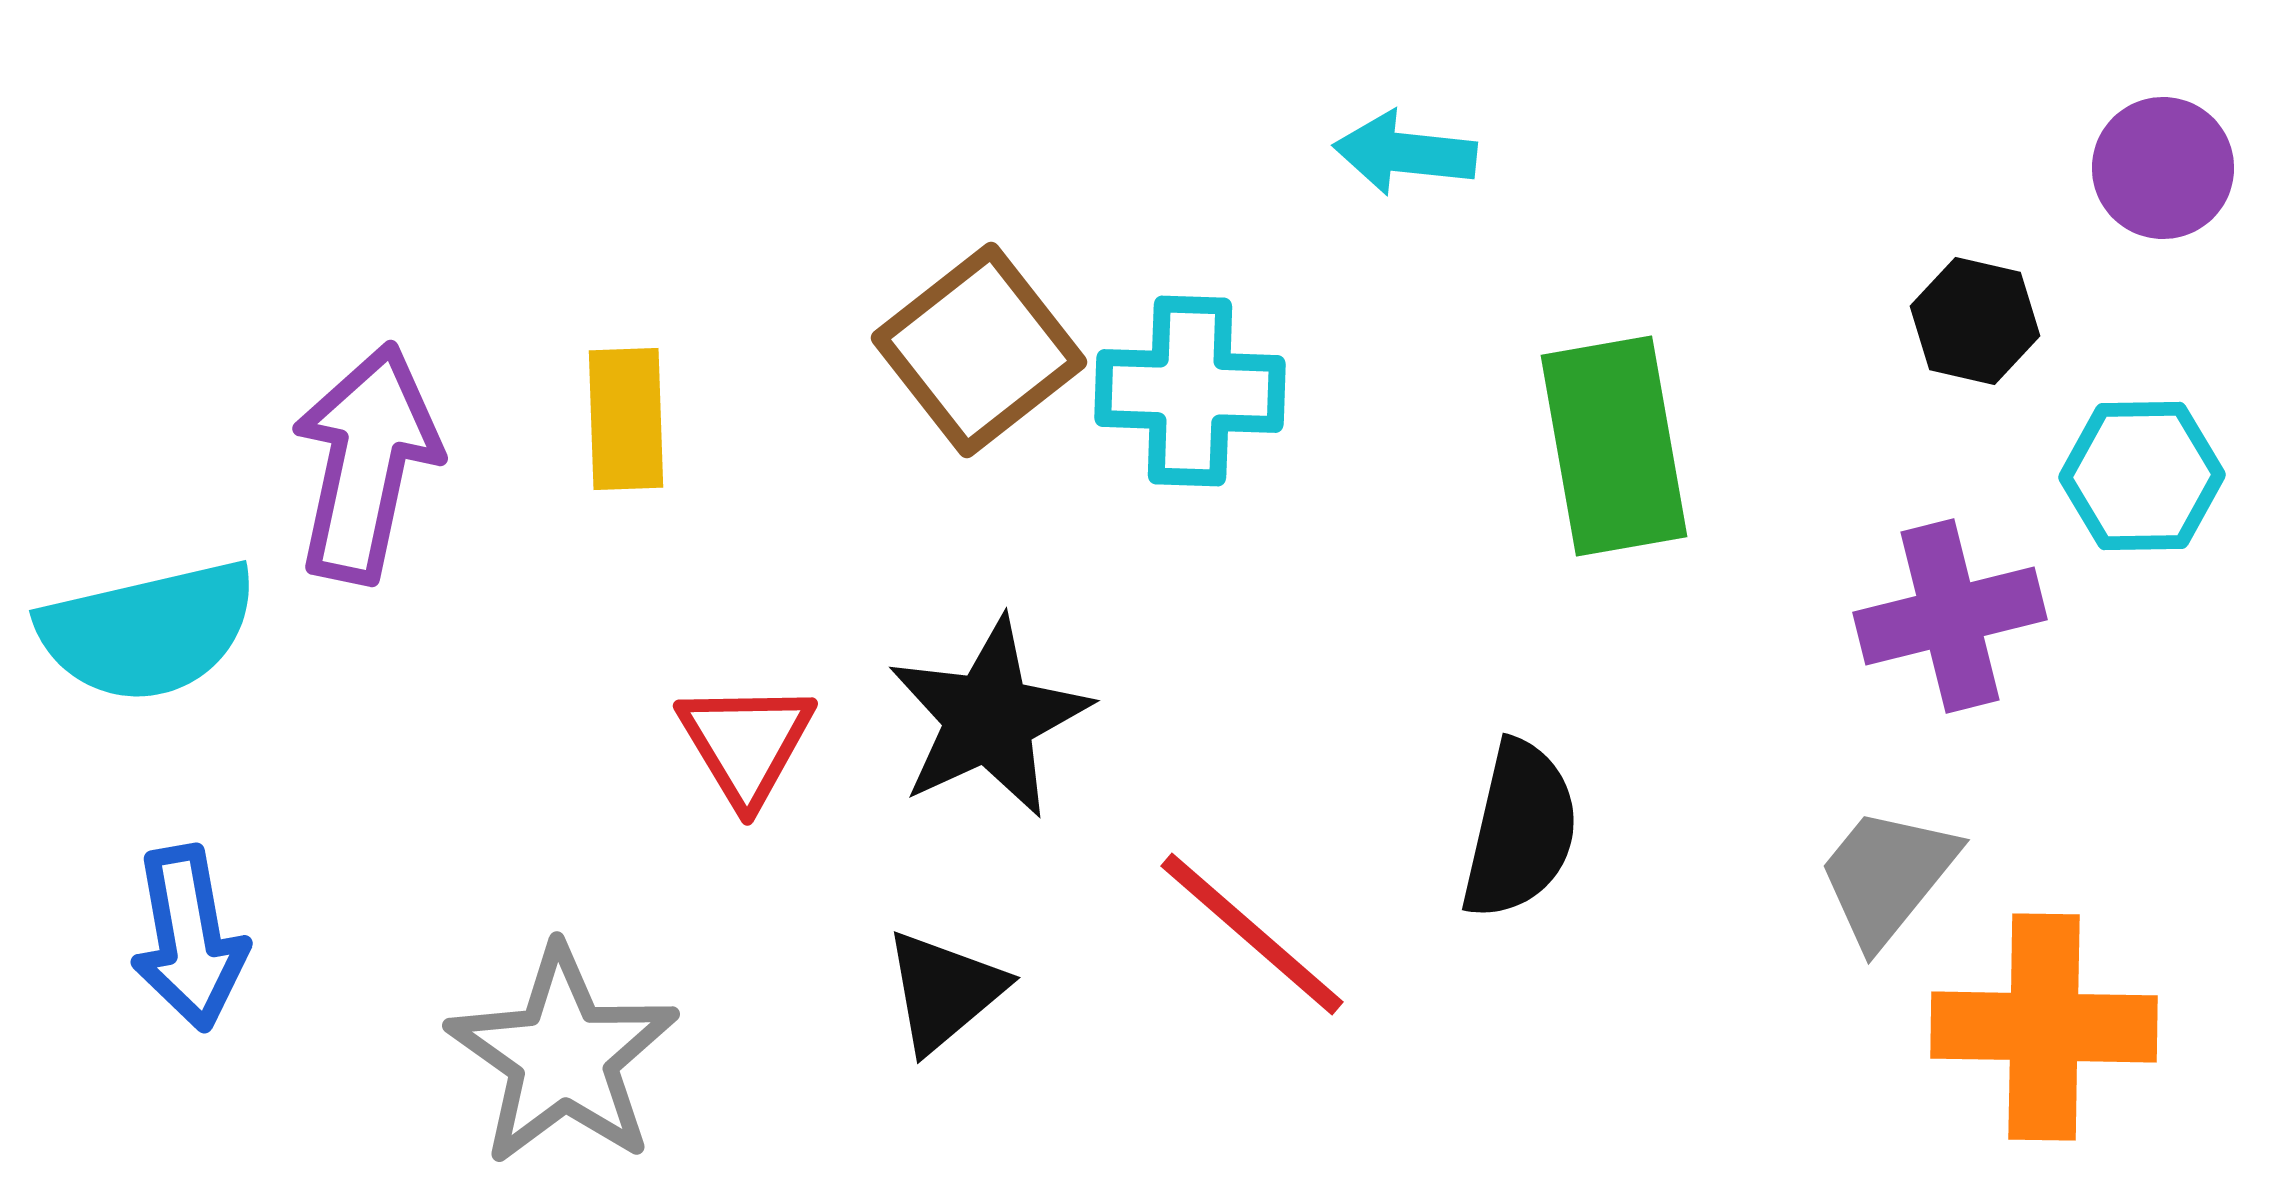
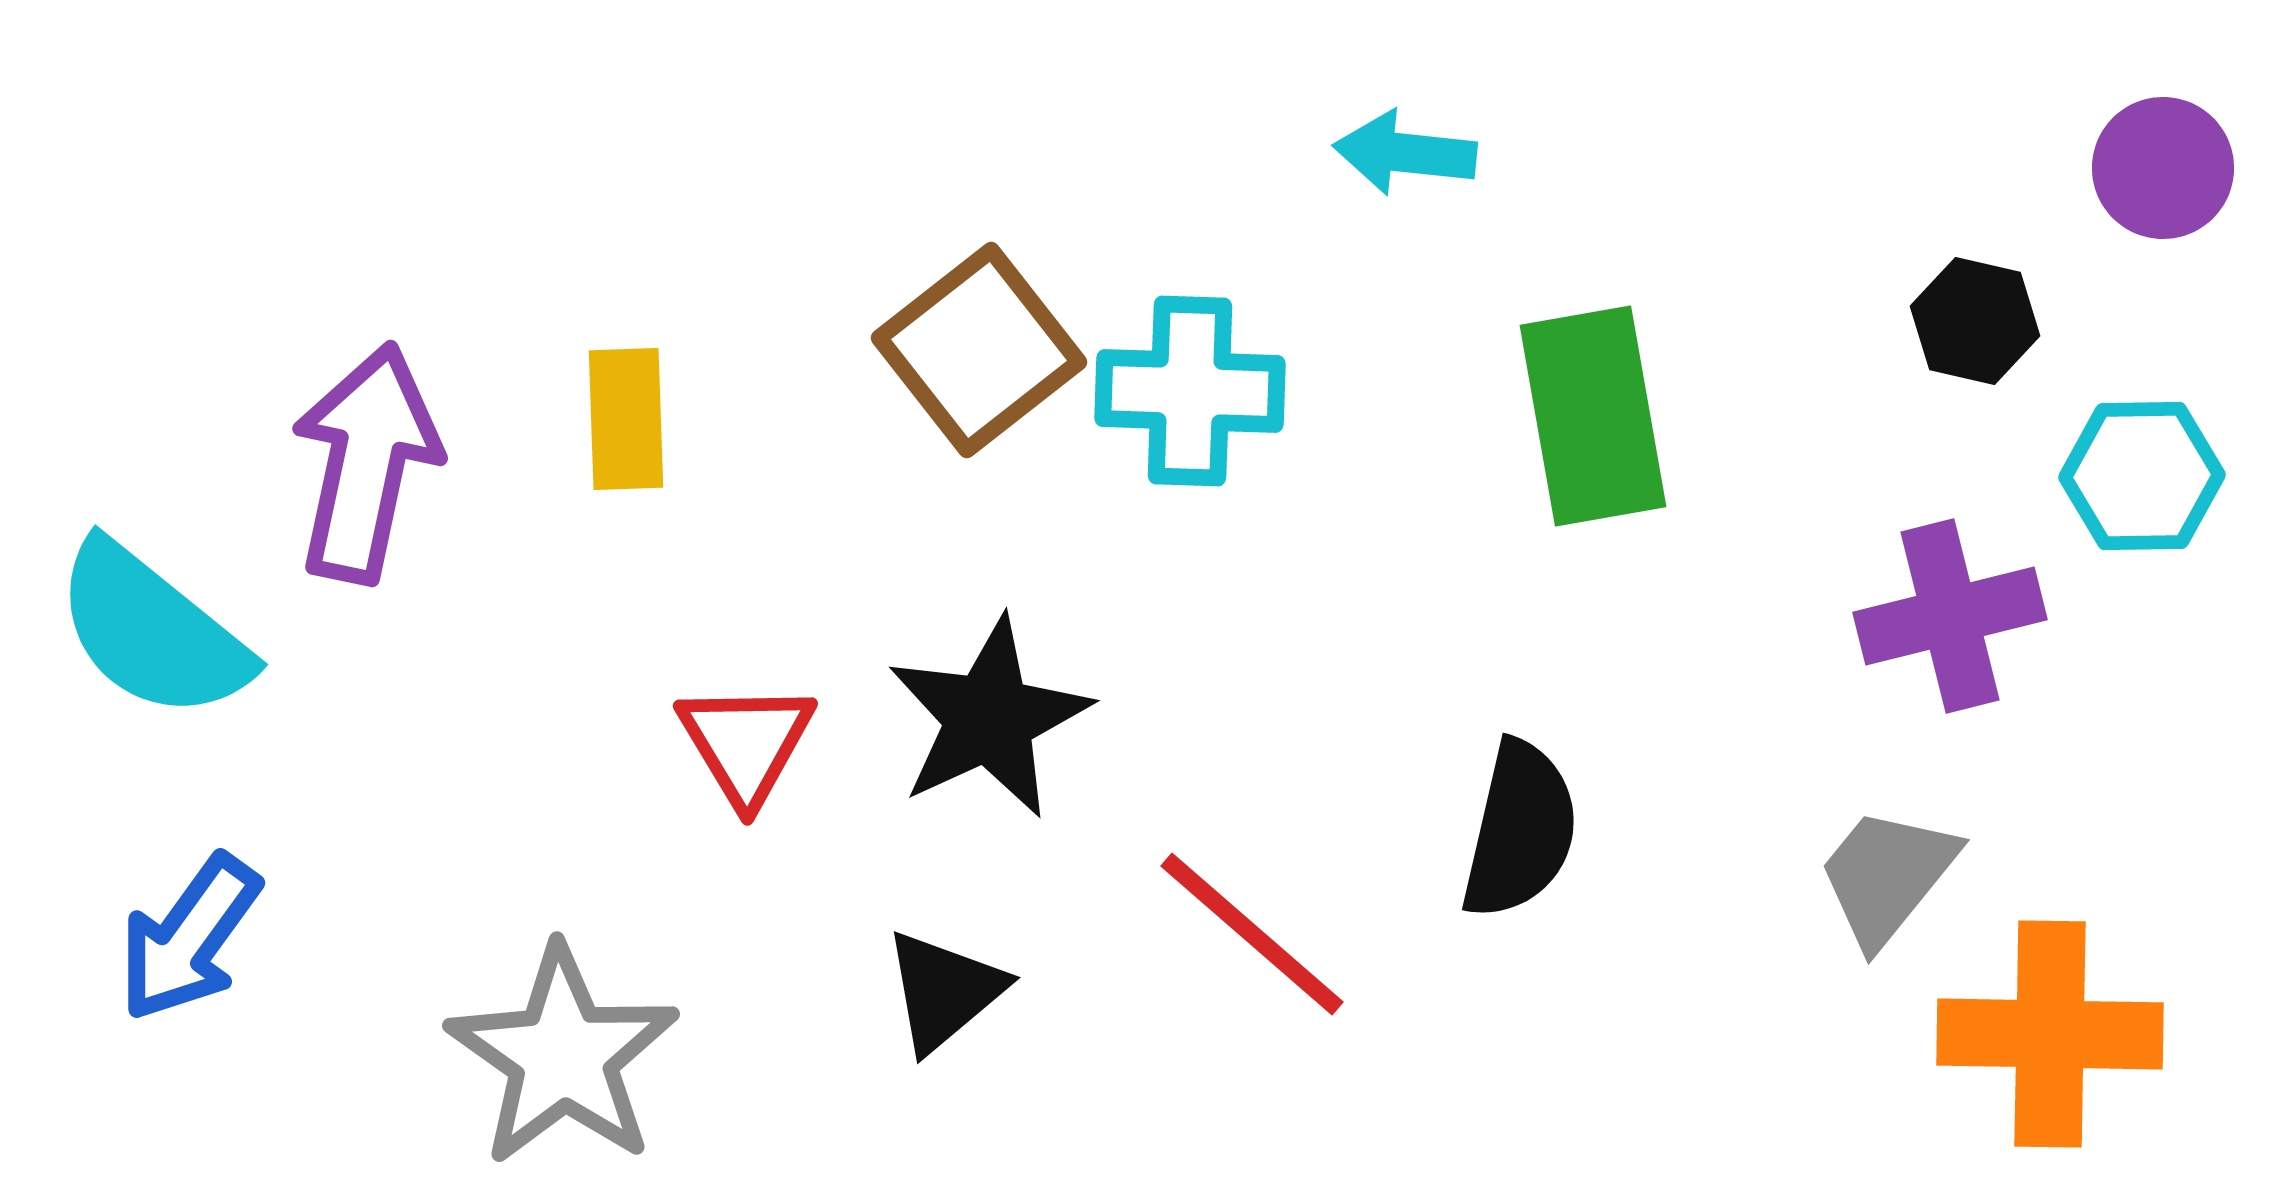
green rectangle: moved 21 px left, 30 px up
cyan semicircle: moved 4 px right; rotated 52 degrees clockwise
blue arrow: rotated 46 degrees clockwise
orange cross: moved 6 px right, 7 px down
